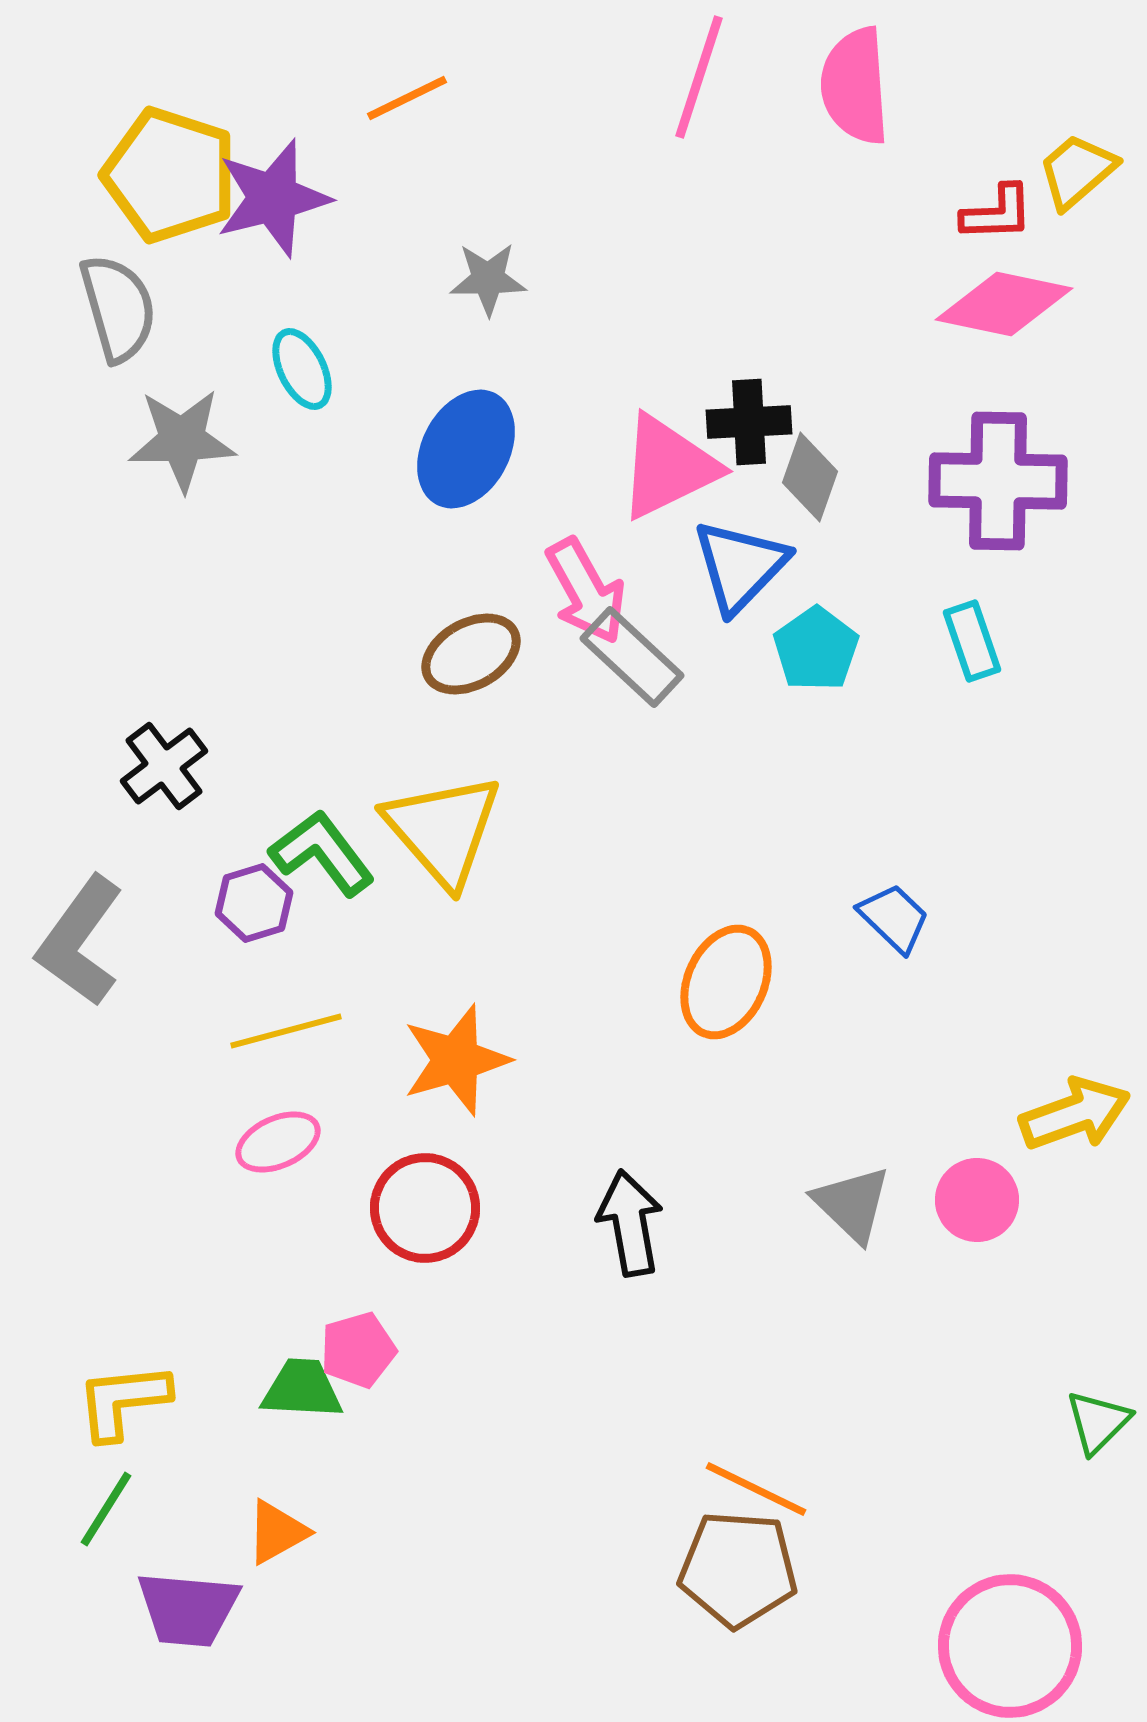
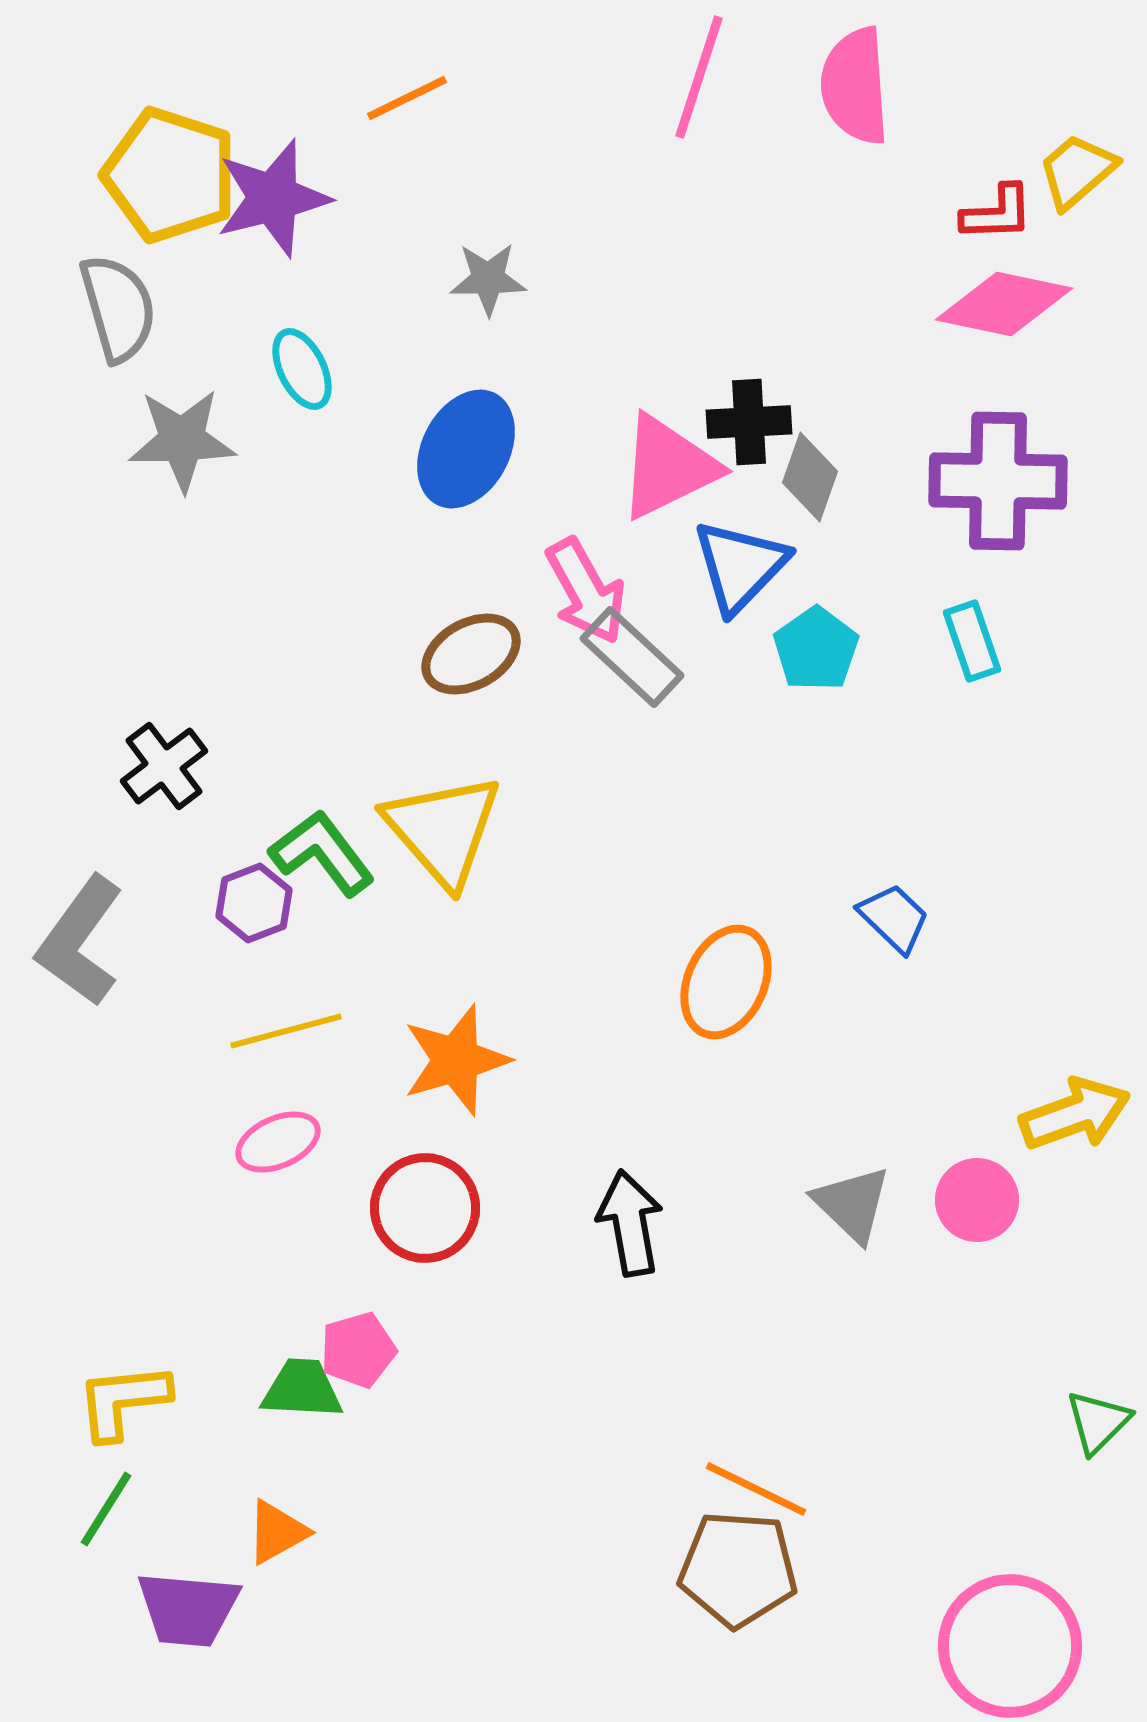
purple hexagon at (254, 903): rotated 4 degrees counterclockwise
